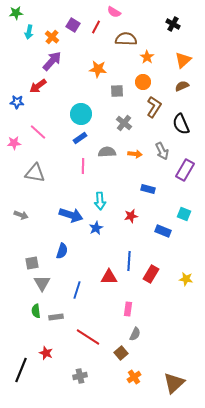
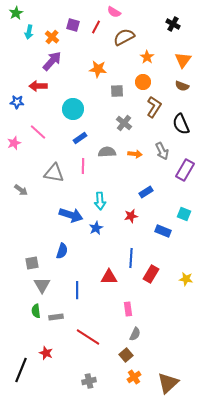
green star at (16, 13): rotated 24 degrees counterclockwise
purple square at (73, 25): rotated 16 degrees counterclockwise
brown semicircle at (126, 39): moved 2 px left, 2 px up; rotated 30 degrees counterclockwise
orange triangle at (183, 60): rotated 12 degrees counterclockwise
red arrow at (38, 86): rotated 36 degrees clockwise
brown semicircle at (182, 86): rotated 136 degrees counterclockwise
cyan circle at (81, 114): moved 8 px left, 5 px up
pink star at (14, 143): rotated 16 degrees counterclockwise
gray triangle at (35, 173): moved 19 px right
blue rectangle at (148, 189): moved 2 px left, 3 px down; rotated 48 degrees counterclockwise
gray arrow at (21, 215): moved 25 px up; rotated 16 degrees clockwise
blue line at (129, 261): moved 2 px right, 3 px up
gray triangle at (42, 283): moved 2 px down
blue line at (77, 290): rotated 18 degrees counterclockwise
pink rectangle at (128, 309): rotated 16 degrees counterclockwise
brown square at (121, 353): moved 5 px right, 2 px down
gray cross at (80, 376): moved 9 px right, 5 px down
brown triangle at (174, 383): moved 6 px left
